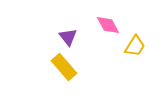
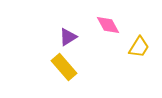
purple triangle: rotated 36 degrees clockwise
yellow trapezoid: moved 4 px right, 1 px down
